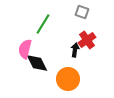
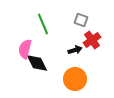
gray square: moved 1 px left, 8 px down
green line: rotated 55 degrees counterclockwise
red cross: moved 5 px right
black arrow: rotated 64 degrees clockwise
orange circle: moved 7 px right
